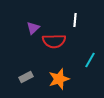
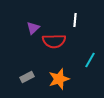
gray rectangle: moved 1 px right
